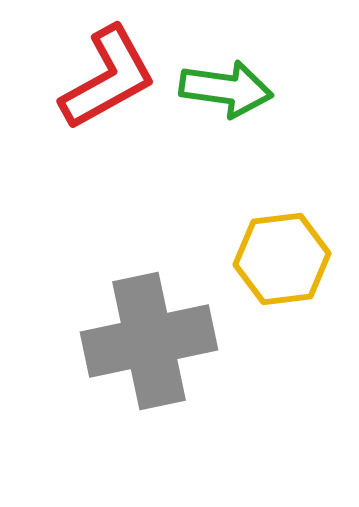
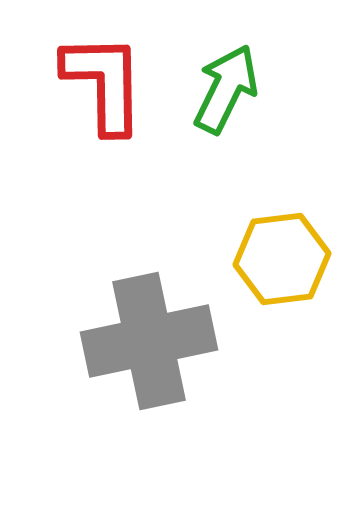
red L-shape: moved 4 px left, 5 px down; rotated 62 degrees counterclockwise
green arrow: rotated 72 degrees counterclockwise
